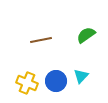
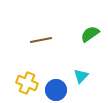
green semicircle: moved 4 px right, 1 px up
blue circle: moved 9 px down
